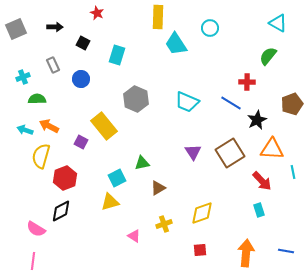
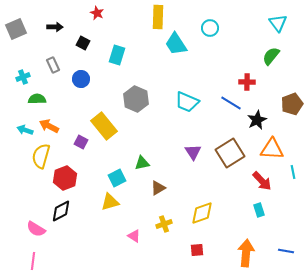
cyan triangle at (278, 23): rotated 24 degrees clockwise
green semicircle at (268, 56): moved 3 px right
red square at (200, 250): moved 3 px left
